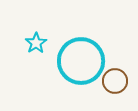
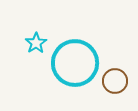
cyan circle: moved 6 px left, 2 px down
